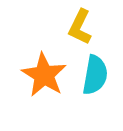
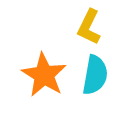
yellow L-shape: moved 9 px right
